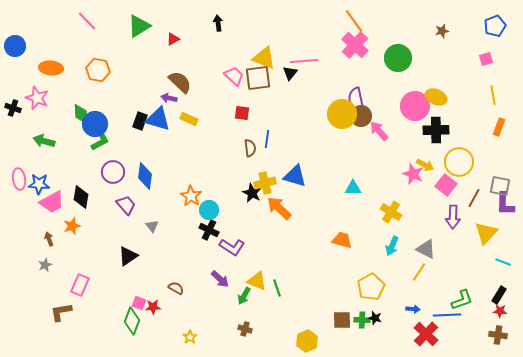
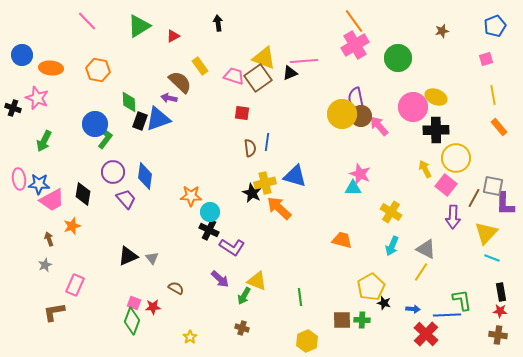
red triangle at (173, 39): moved 3 px up
pink cross at (355, 45): rotated 16 degrees clockwise
blue circle at (15, 46): moved 7 px right, 9 px down
black triangle at (290, 73): rotated 28 degrees clockwise
pink trapezoid at (234, 76): rotated 25 degrees counterclockwise
brown square at (258, 78): rotated 28 degrees counterclockwise
pink circle at (415, 106): moved 2 px left, 1 px down
green diamond at (81, 114): moved 48 px right, 12 px up
blue triangle at (158, 119): rotated 36 degrees counterclockwise
yellow rectangle at (189, 119): moved 11 px right, 53 px up; rotated 30 degrees clockwise
orange rectangle at (499, 127): rotated 60 degrees counterclockwise
pink arrow at (379, 131): moved 5 px up
blue line at (267, 139): moved 3 px down
green arrow at (44, 141): rotated 80 degrees counterclockwise
green L-shape at (100, 141): moved 5 px right, 3 px up; rotated 25 degrees counterclockwise
yellow circle at (459, 162): moved 3 px left, 4 px up
yellow arrow at (425, 165): moved 4 px down; rotated 144 degrees counterclockwise
pink star at (413, 174): moved 53 px left
gray square at (500, 186): moved 7 px left
orange star at (191, 196): rotated 30 degrees counterclockwise
black diamond at (81, 197): moved 2 px right, 3 px up
pink trapezoid at (52, 202): moved 2 px up
purple trapezoid at (126, 205): moved 6 px up
cyan circle at (209, 210): moved 1 px right, 2 px down
gray triangle at (152, 226): moved 32 px down
black triangle at (128, 256): rotated 10 degrees clockwise
cyan line at (503, 262): moved 11 px left, 4 px up
yellow line at (419, 272): moved 2 px right
pink rectangle at (80, 285): moved 5 px left
green line at (277, 288): moved 23 px right, 9 px down; rotated 12 degrees clockwise
black rectangle at (499, 295): moved 2 px right, 3 px up; rotated 42 degrees counterclockwise
green L-shape at (462, 300): rotated 80 degrees counterclockwise
pink square at (139, 303): moved 5 px left
brown L-shape at (61, 312): moved 7 px left
black star at (375, 318): moved 9 px right, 15 px up
brown cross at (245, 329): moved 3 px left, 1 px up
